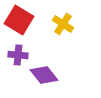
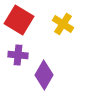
purple diamond: rotated 68 degrees clockwise
